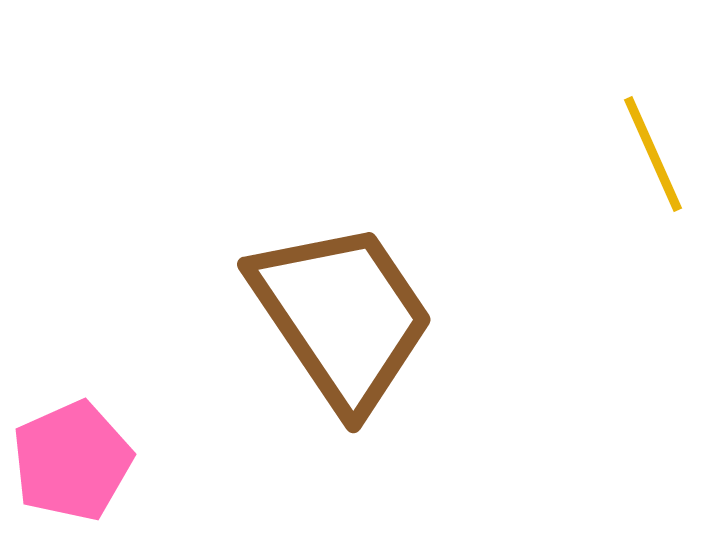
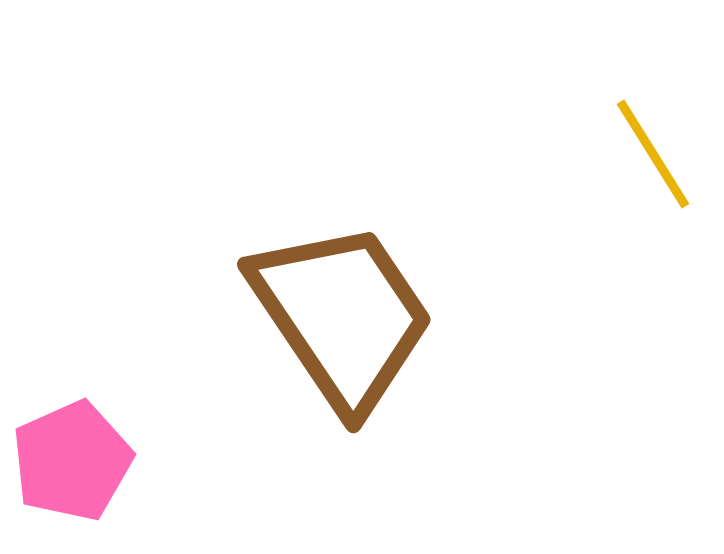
yellow line: rotated 8 degrees counterclockwise
